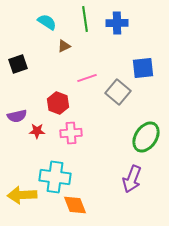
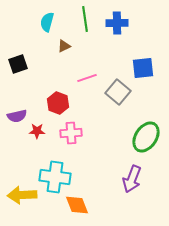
cyan semicircle: rotated 108 degrees counterclockwise
orange diamond: moved 2 px right
